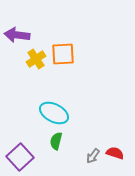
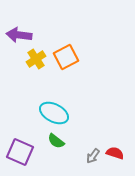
purple arrow: moved 2 px right
orange square: moved 3 px right, 3 px down; rotated 25 degrees counterclockwise
green semicircle: rotated 66 degrees counterclockwise
purple square: moved 5 px up; rotated 24 degrees counterclockwise
